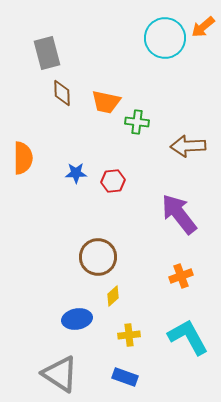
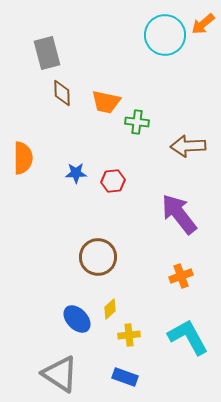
orange arrow: moved 3 px up
cyan circle: moved 3 px up
yellow diamond: moved 3 px left, 13 px down
blue ellipse: rotated 56 degrees clockwise
